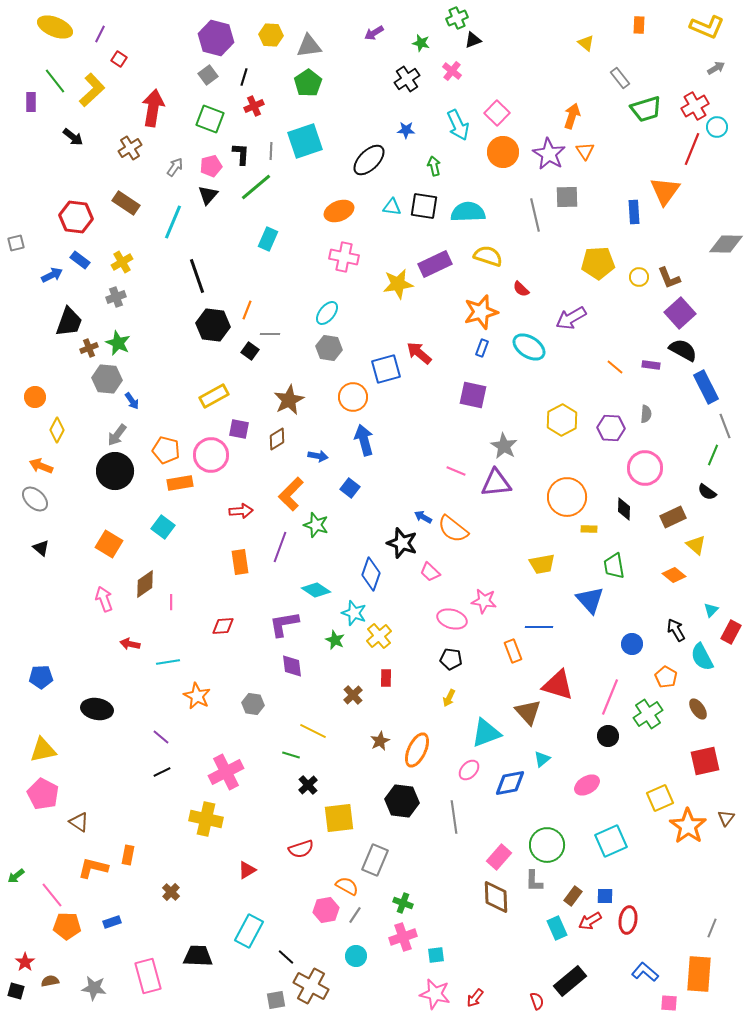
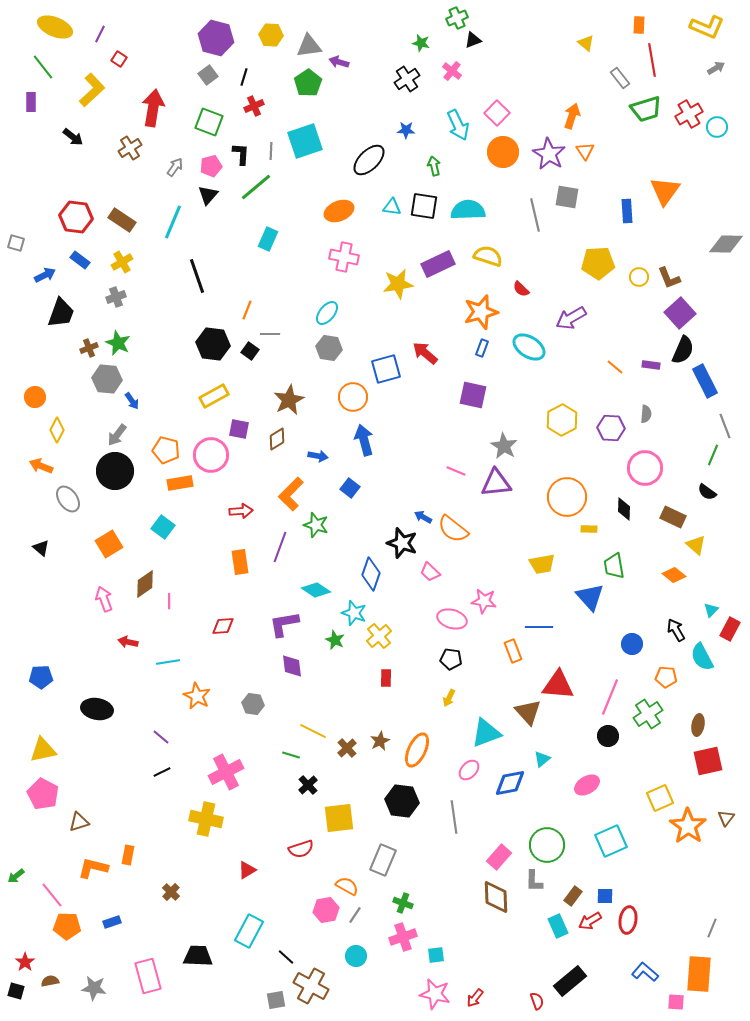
purple arrow at (374, 33): moved 35 px left, 29 px down; rotated 48 degrees clockwise
green line at (55, 81): moved 12 px left, 14 px up
red cross at (695, 106): moved 6 px left, 8 px down
green square at (210, 119): moved 1 px left, 3 px down
red line at (692, 149): moved 40 px left, 89 px up; rotated 32 degrees counterclockwise
gray square at (567, 197): rotated 10 degrees clockwise
brown rectangle at (126, 203): moved 4 px left, 17 px down
cyan semicircle at (468, 212): moved 2 px up
blue rectangle at (634, 212): moved 7 px left, 1 px up
gray square at (16, 243): rotated 30 degrees clockwise
purple rectangle at (435, 264): moved 3 px right
blue arrow at (52, 275): moved 7 px left
black trapezoid at (69, 322): moved 8 px left, 9 px up
black hexagon at (213, 325): moved 19 px down
black semicircle at (683, 350): rotated 84 degrees clockwise
red arrow at (419, 353): moved 6 px right
blue rectangle at (706, 387): moved 1 px left, 6 px up
gray ellipse at (35, 499): moved 33 px right; rotated 12 degrees clockwise
brown rectangle at (673, 517): rotated 50 degrees clockwise
orange square at (109, 544): rotated 28 degrees clockwise
blue triangle at (590, 600): moved 3 px up
pink line at (171, 602): moved 2 px left, 1 px up
red rectangle at (731, 632): moved 1 px left, 3 px up
red arrow at (130, 644): moved 2 px left, 2 px up
orange pentagon at (666, 677): rotated 25 degrees counterclockwise
red triangle at (558, 685): rotated 12 degrees counterclockwise
brown cross at (353, 695): moved 6 px left, 53 px down
brown ellipse at (698, 709): moved 16 px down; rotated 45 degrees clockwise
red square at (705, 761): moved 3 px right
brown triangle at (79, 822): rotated 50 degrees counterclockwise
gray rectangle at (375, 860): moved 8 px right
cyan rectangle at (557, 928): moved 1 px right, 2 px up
pink square at (669, 1003): moved 7 px right, 1 px up
